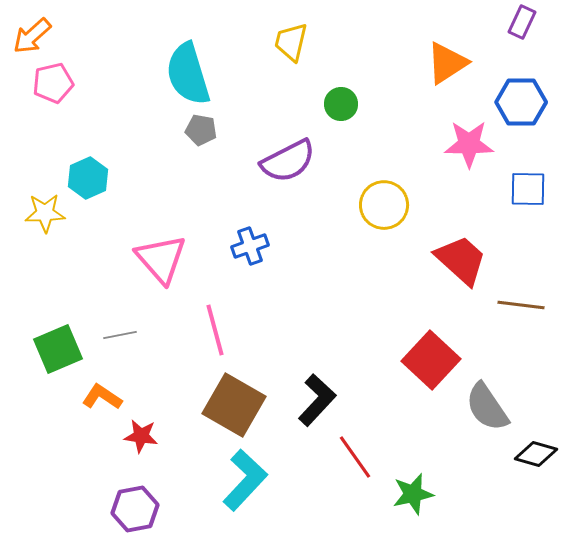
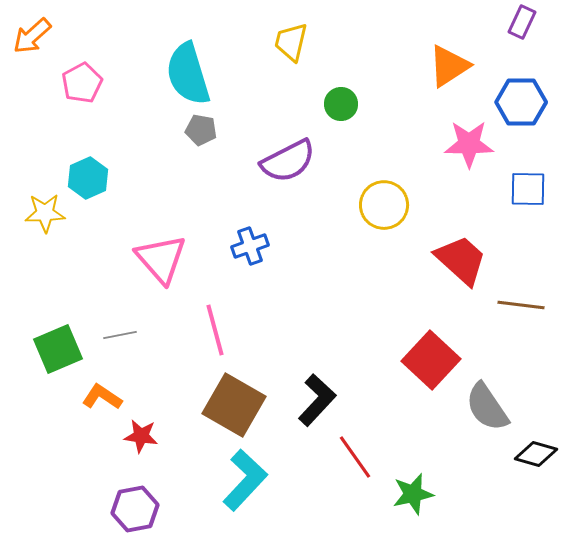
orange triangle: moved 2 px right, 3 px down
pink pentagon: moved 29 px right; rotated 15 degrees counterclockwise
